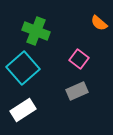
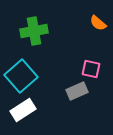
orange semicircle: moved 1 px left
green cross: moved 2 px left; rotated 32 degrees counterclockwise
pink square: moved 12 px right, 10 px down; rotated 24 degrees counterclockwise
cyan square: moved 2 px left, 8 px down
